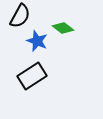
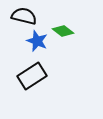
black semicircle: moved 4 px right; rotated 105 degrees counterclockwise
green diamond: moved 3 px down
